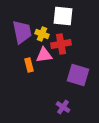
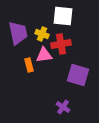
purple trapezoid: moved 4 px left, 1 px down
